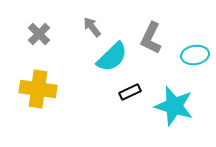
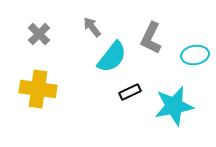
cyan semicircle: rotated 8 degrees counterclockwise
cyan star: rotated 27 degrees counterclockwise
